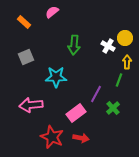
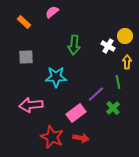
yellow circle: moved 2 px up
gray square: rotated 21 degrees clockwise
green line: moved 1 px left, 2 px down; rotated 32 degrees counterclockwise
purple line: rotated 18 degrees clockwise
